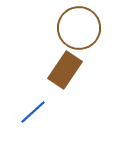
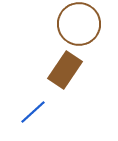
brown circle: moved 4 px up
